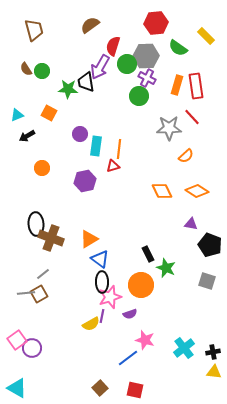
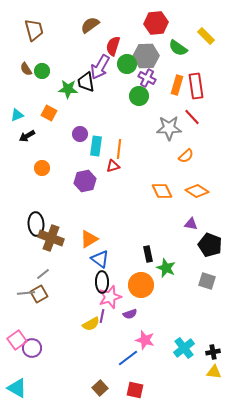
black rectangle at (148, 254): rotated 14 degrees clockwise
